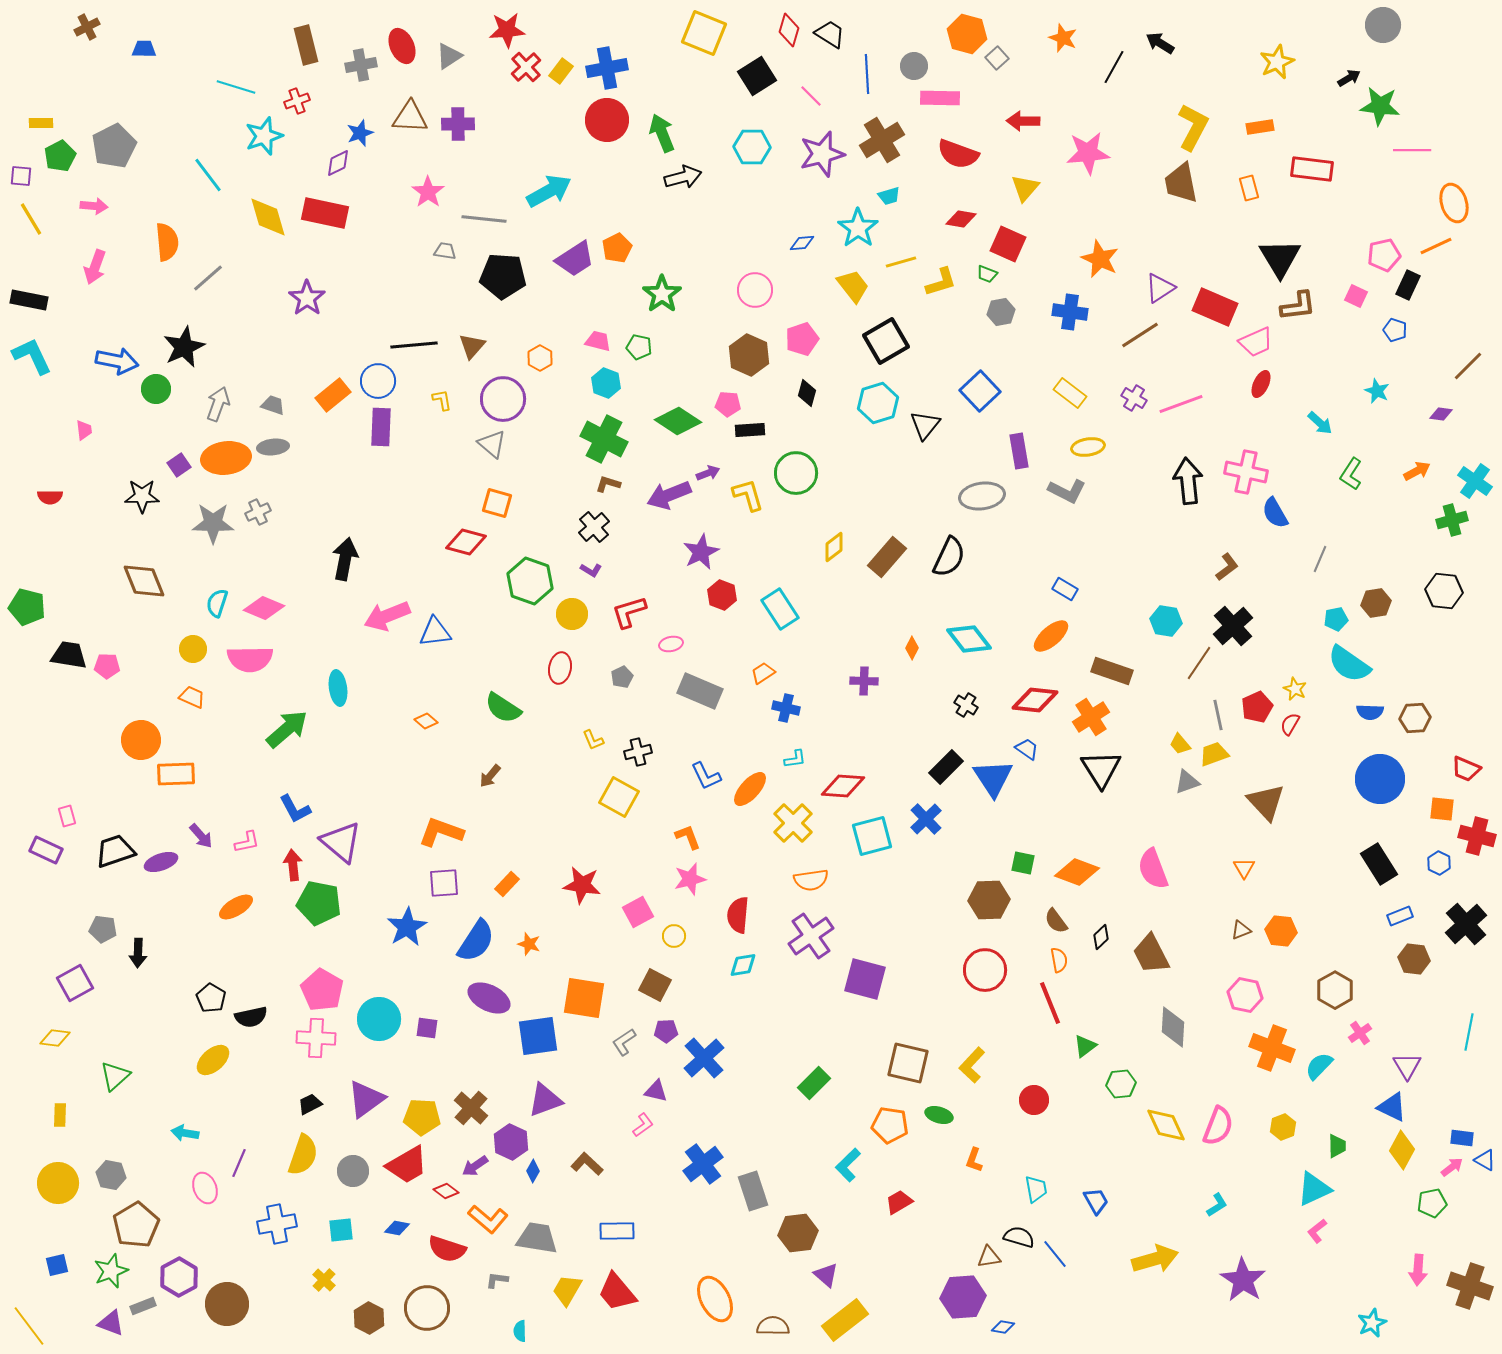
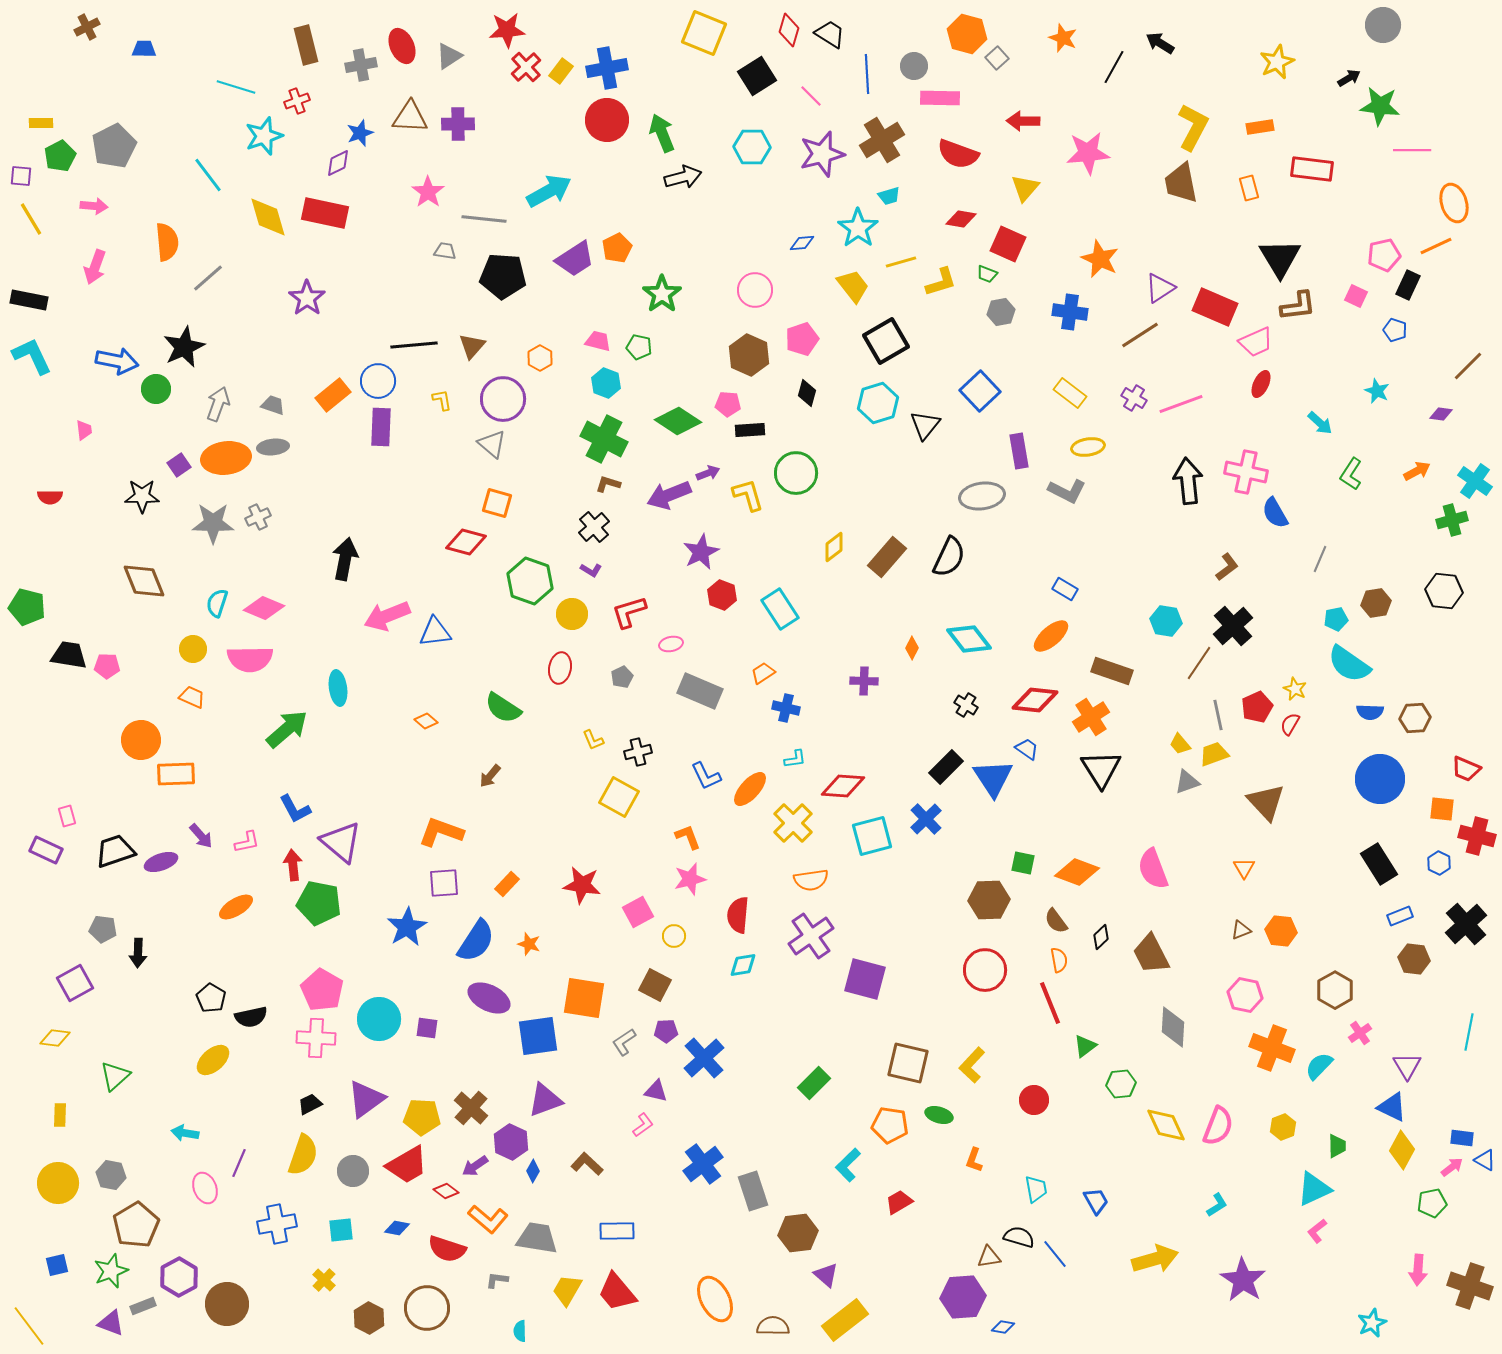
gray cross at (258, 512): moved 5 px down
